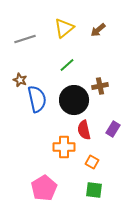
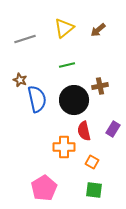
green line: rotated 28 degrees clockwise
red semicircle: moved 1 px down
